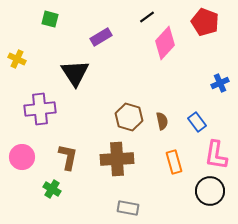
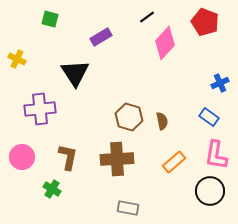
blue rectangle: moved 12 px right, 5 px up; rotated 18 degrees counterclockwise
orange rectangle: rotated 65 degrees clockwise
